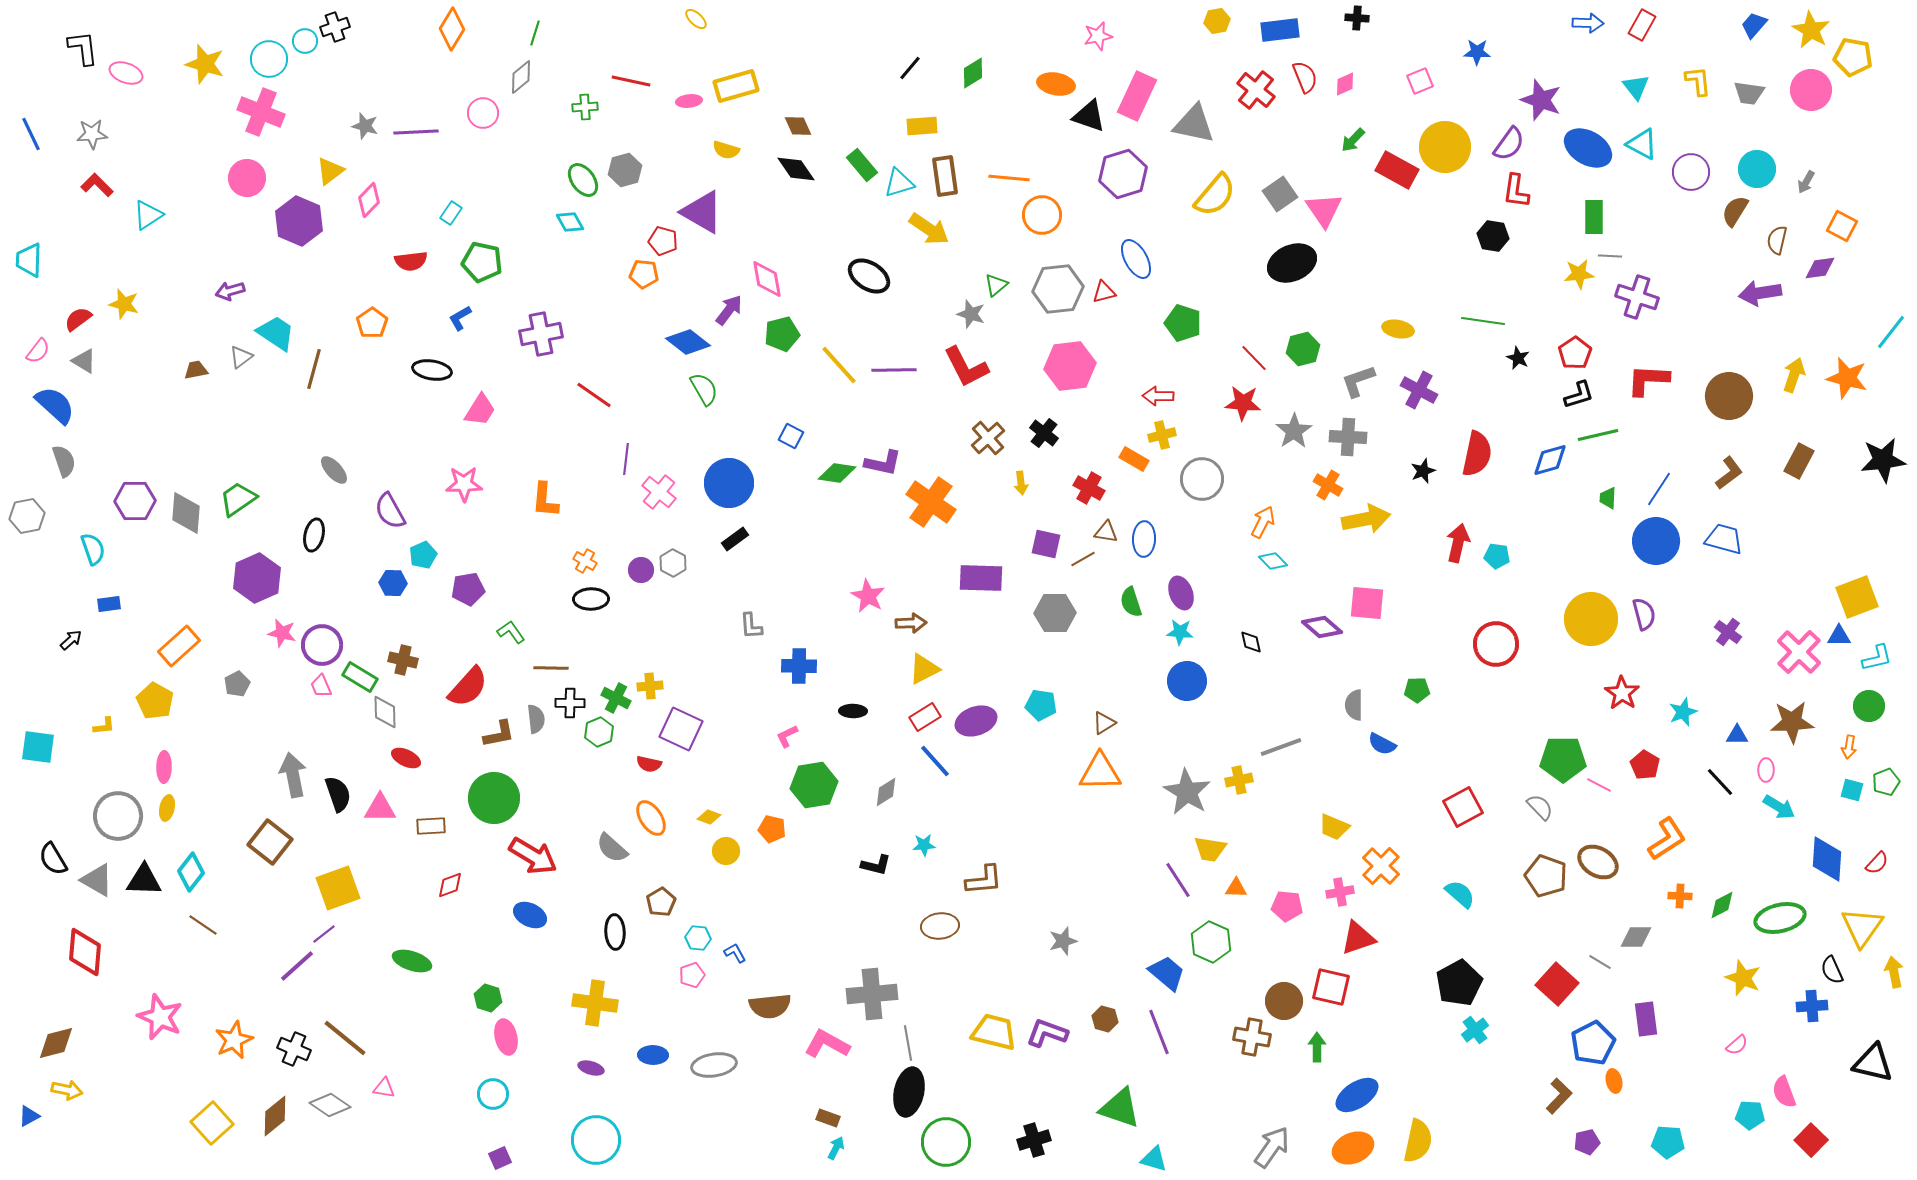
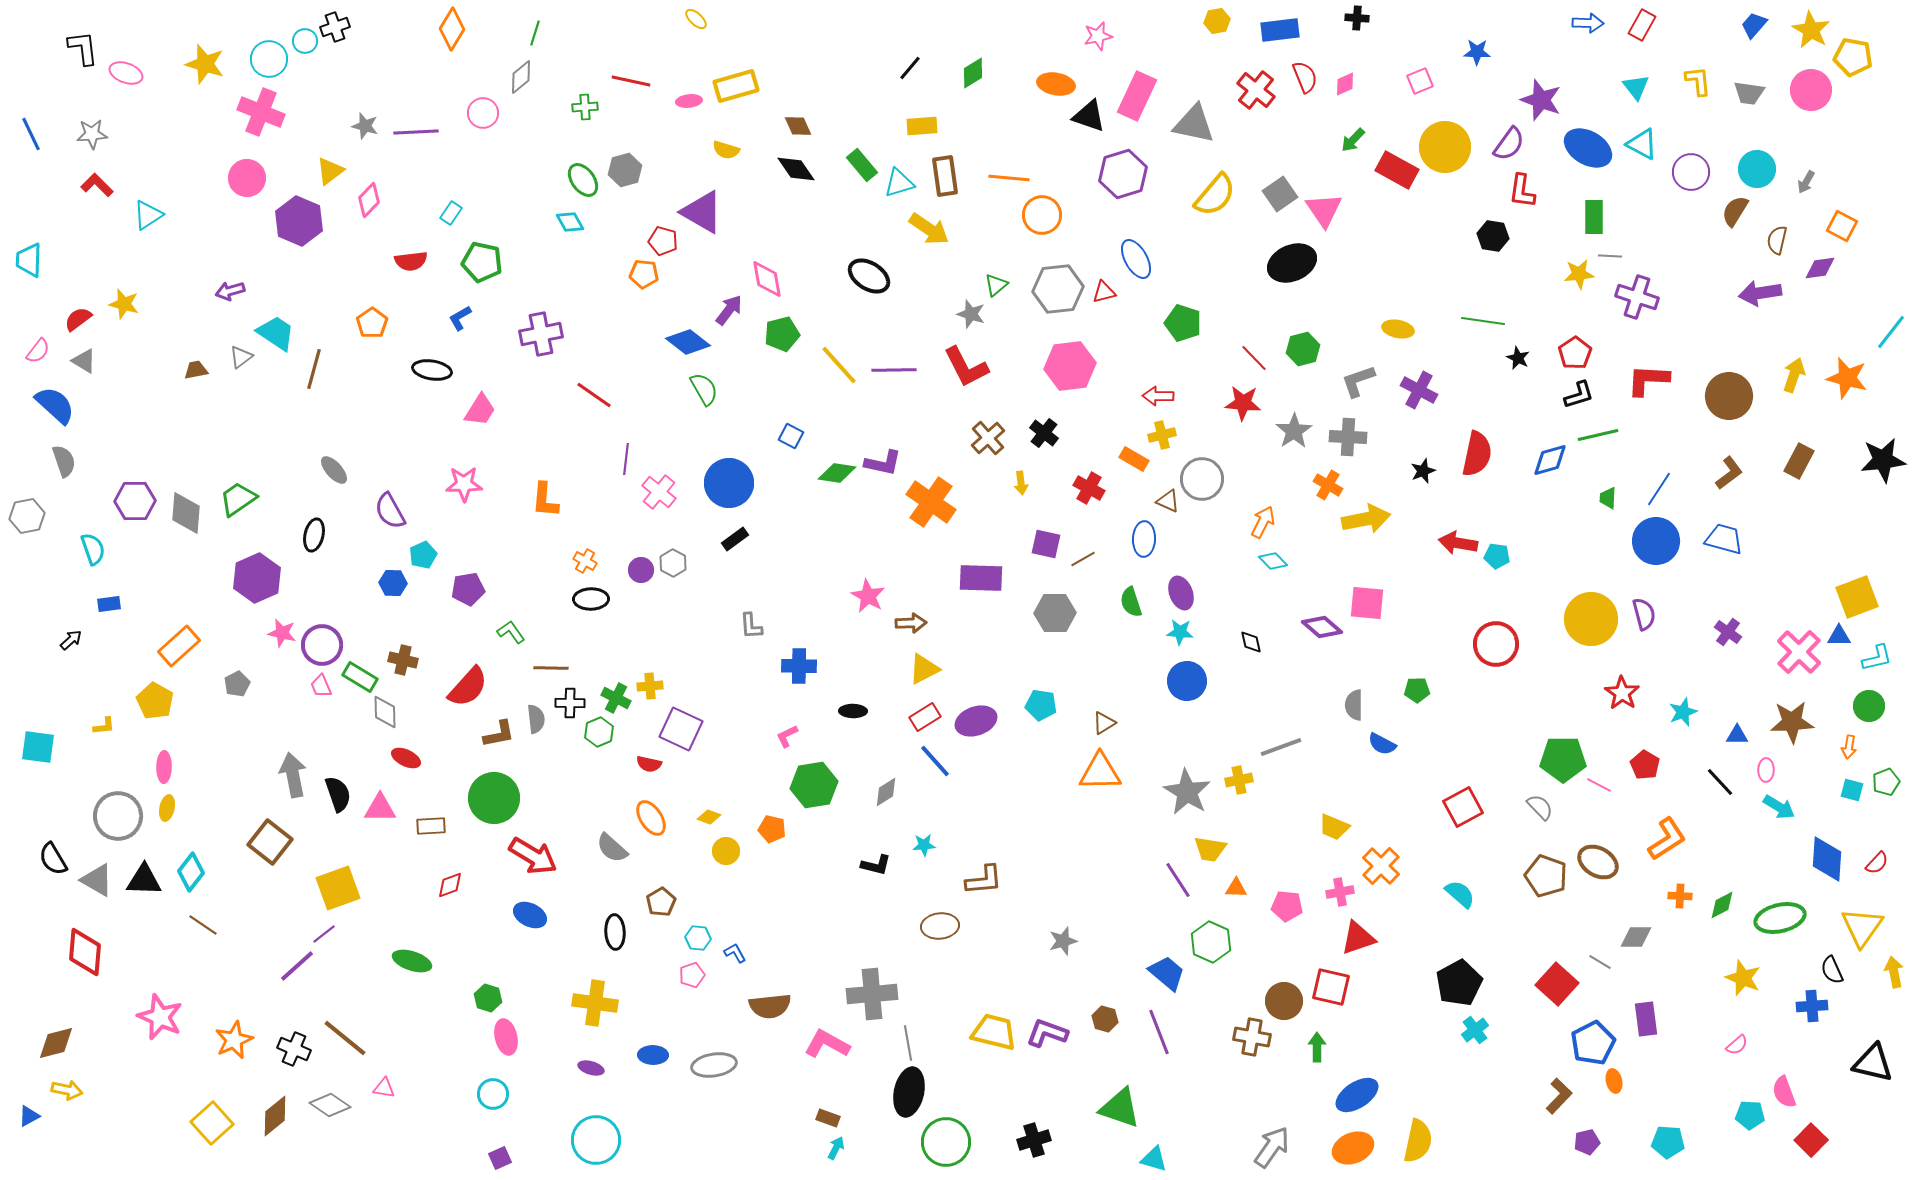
red L-shape at (1516, 191): moved 6 px right
brown triangle at (1106, 532): moved 62 px right, 31 px up; rotated 15 degrees clockwise
red arrow at (1458, 543): rotated 93 degrees counterclockwise
